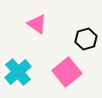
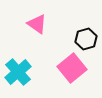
pink square: moved 5 px right, 4 px up
